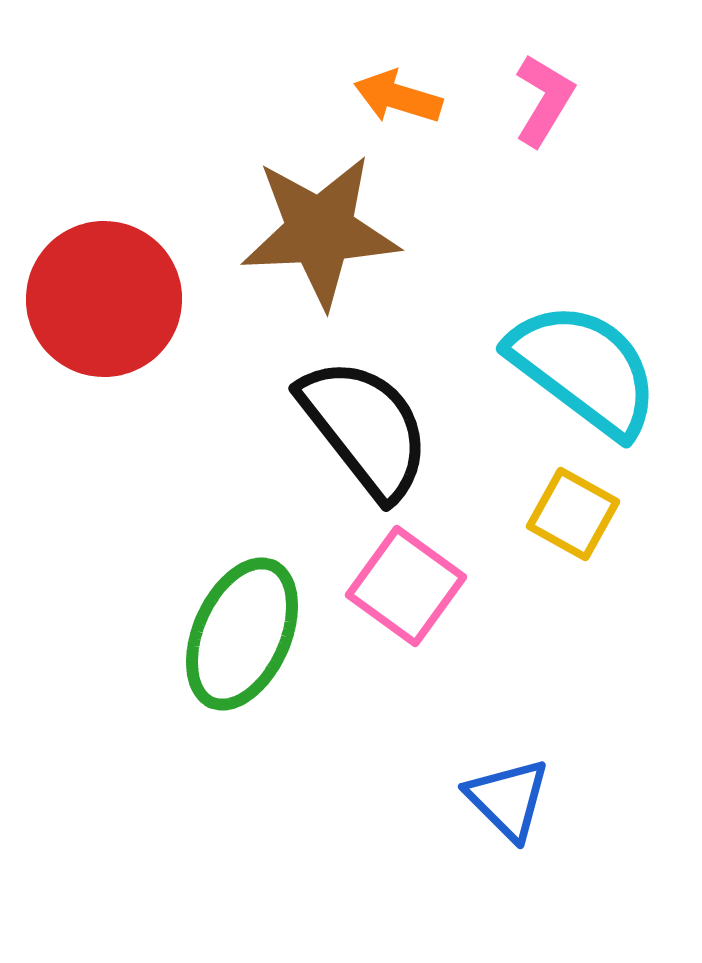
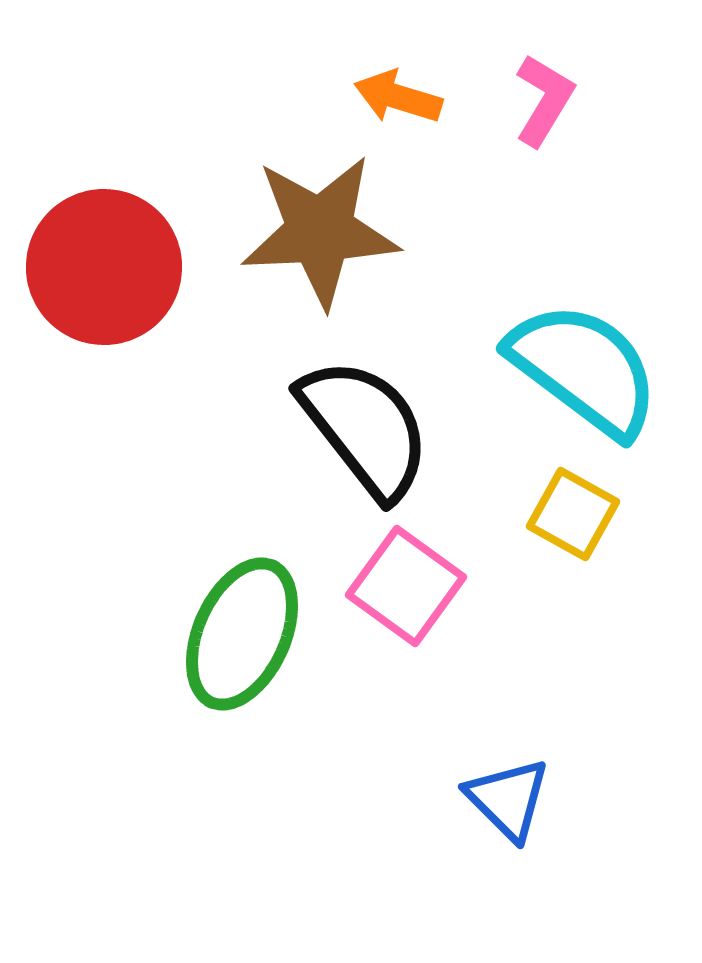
red circle: moved 32 px up
